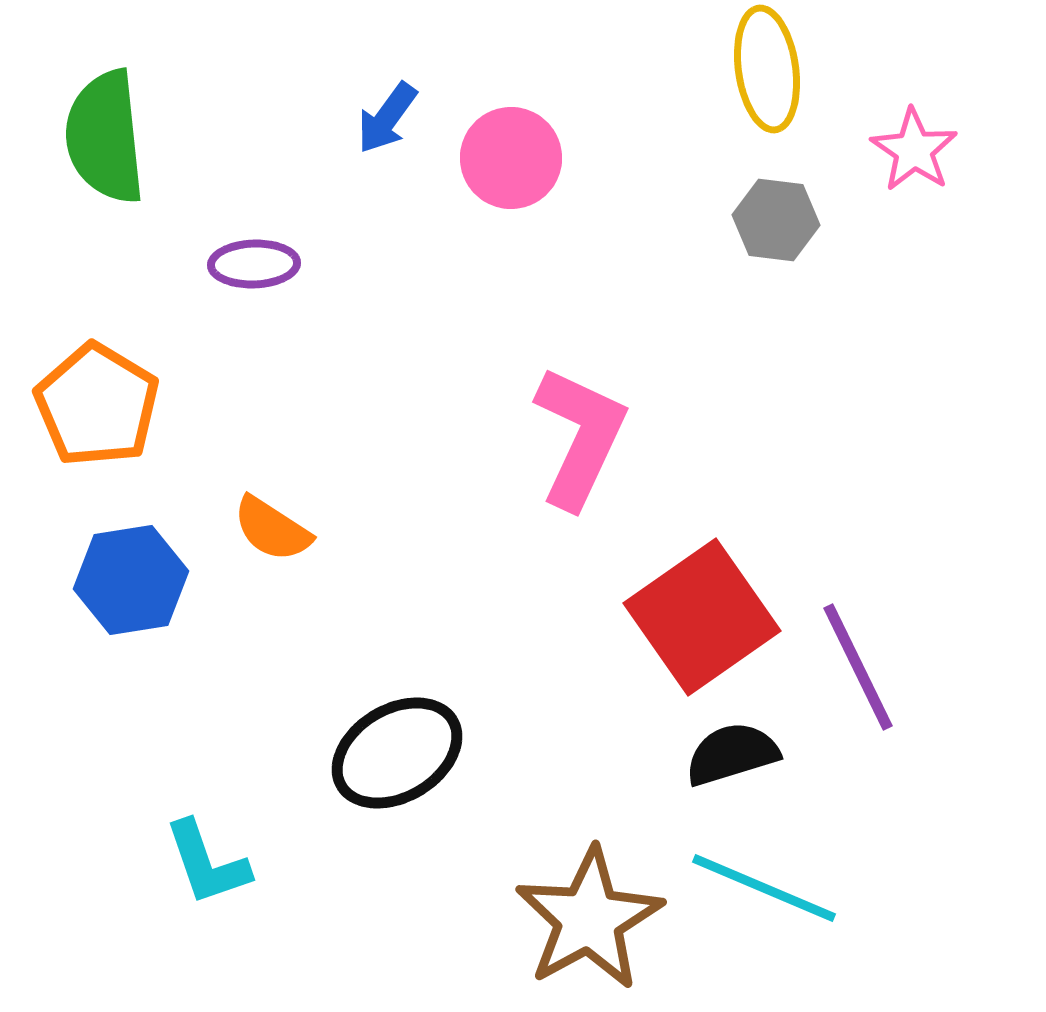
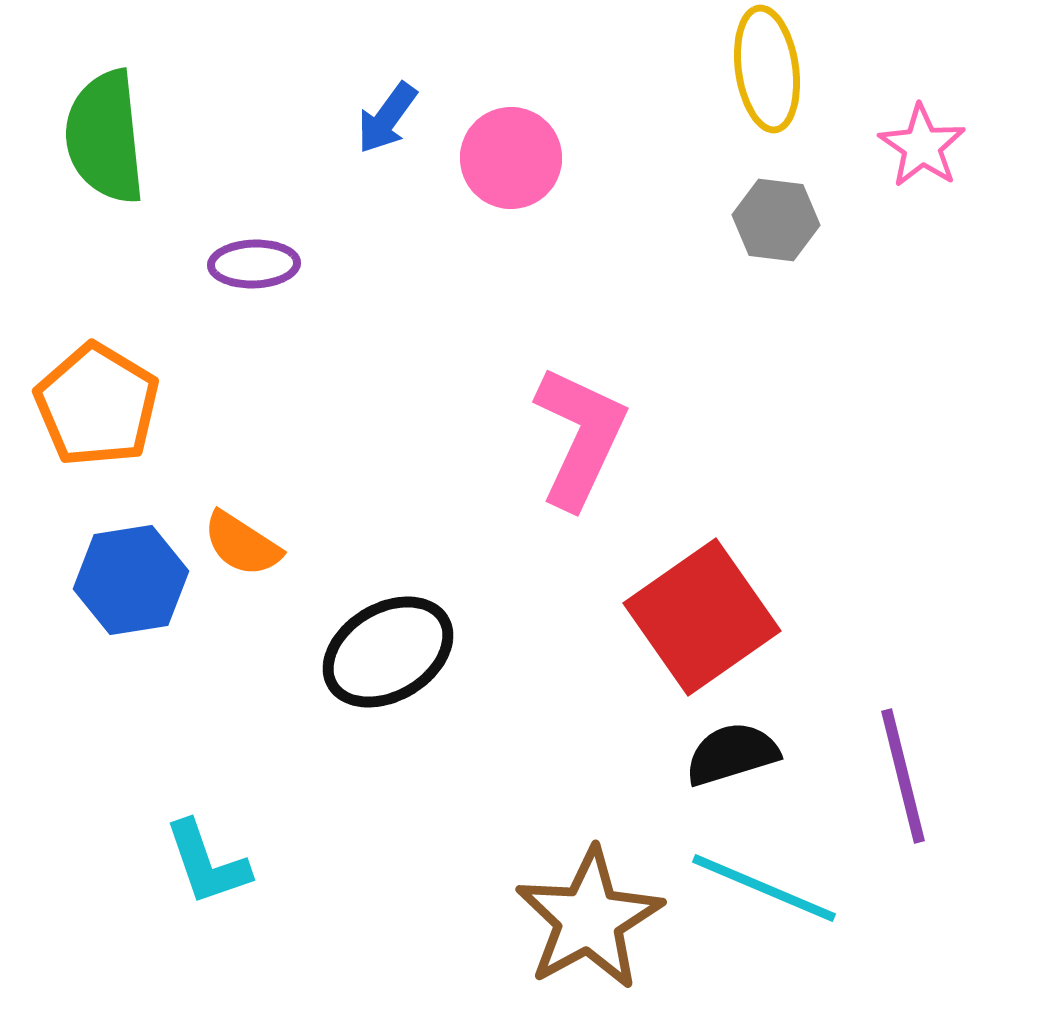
pink star: moved 8 px right, 4 px up
orange semicircle: moved 30 px left, 15 px down
purple line: moved 45 px right, 109 px down; rotated 12 degrees clockwise
black ellipse: moved 9 px left, 101 px up
